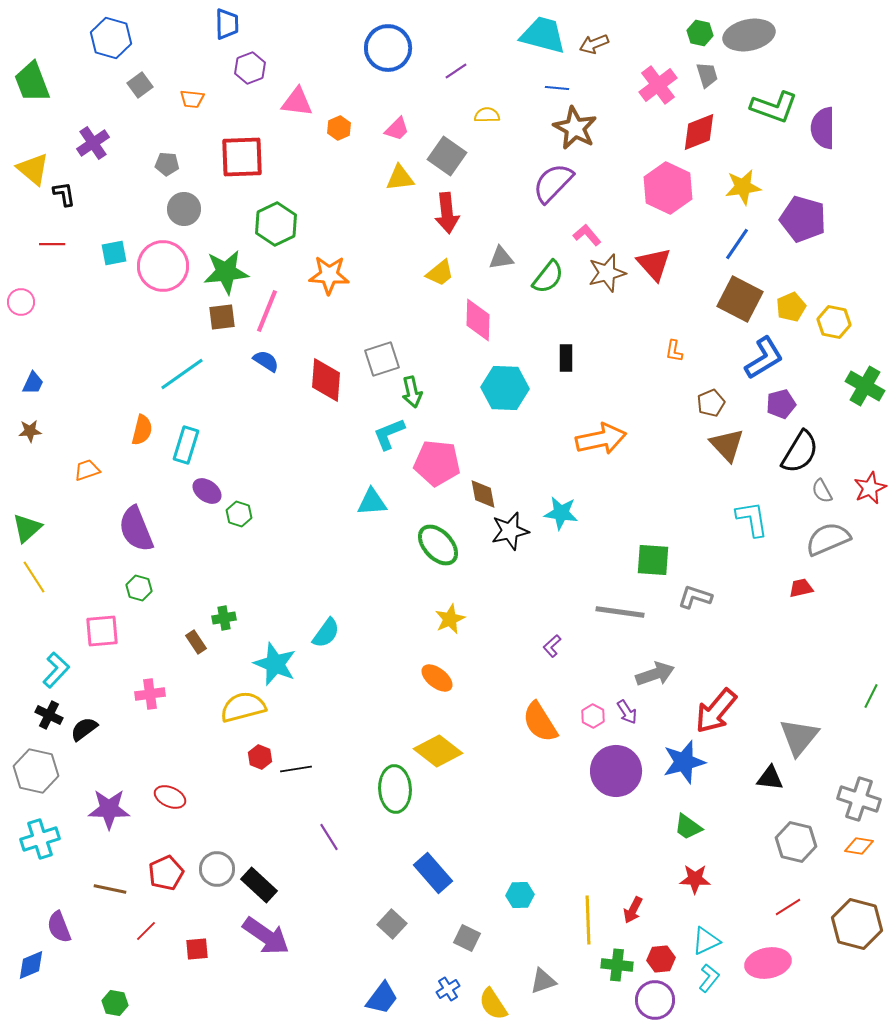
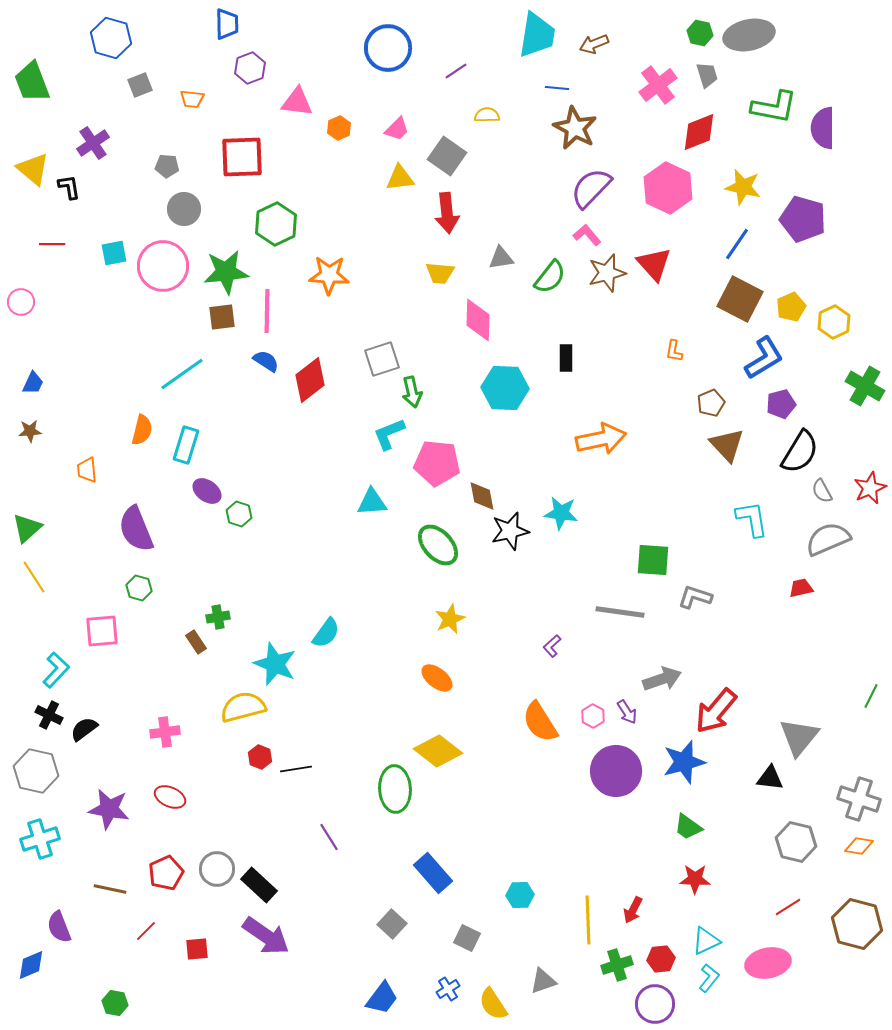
cyan trapezoid at (543, 35): moved 6 px left; rotated 84 degrees clockwise
gray square at (140, 85): rotated 15 degrees clockwise
green L-shape at (774, 107): rotated 9 degrees counterclockwise
gray pentagon at (167, 164): moved 2 px down
purple semicircle at (553, 183): moved 38 px right, 5 px down
yellow star at (743, 187): rotated 21 degrees clockwise
black L-shape at (64, 194): moved 5 px right, 7 px up
yellow trapezoid at (440, 273): rotated 44 degrees clockwise
green semicircle at (548, 277): moved 2 px right
pink line at (267, 311): rotated 21 degrees counterclockwise
yellow hexagon at (834, 322): rotated 24 degrees clockwise
red diamond at (326, 380): moved 16 px left; rotated 48 degrees clockwise
orange trapezoid at (87, 470): rotated 76 degrees counterclockwise
brown diamond at (483, 494): moved 1 px left, 2 px down
green cross at (224, 618): moved 6 px left, 1 px up
gray arrow at (655, 674): moved 7 px right, 5 px down
pink cross at (150, 694): moved 15 px right, 38 px down
purple star at (109, 809): rotated 9 degrees clockwise
green cross at (617, 965): rotated 24 degrees counterclockwise
purple circle at (655, 1000): moved 4 px down
